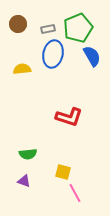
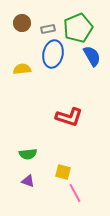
brown circle: moved 4 px right, 1 px up
purple triangle: moved 4 px right
